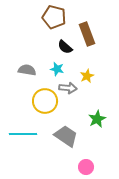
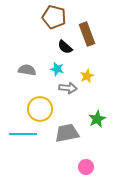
yellow circle: moved 5 px left, 8 px down
gray trapezoid: moved 1 px right, 3 px up; rotated 45 degrees counterclockwise
